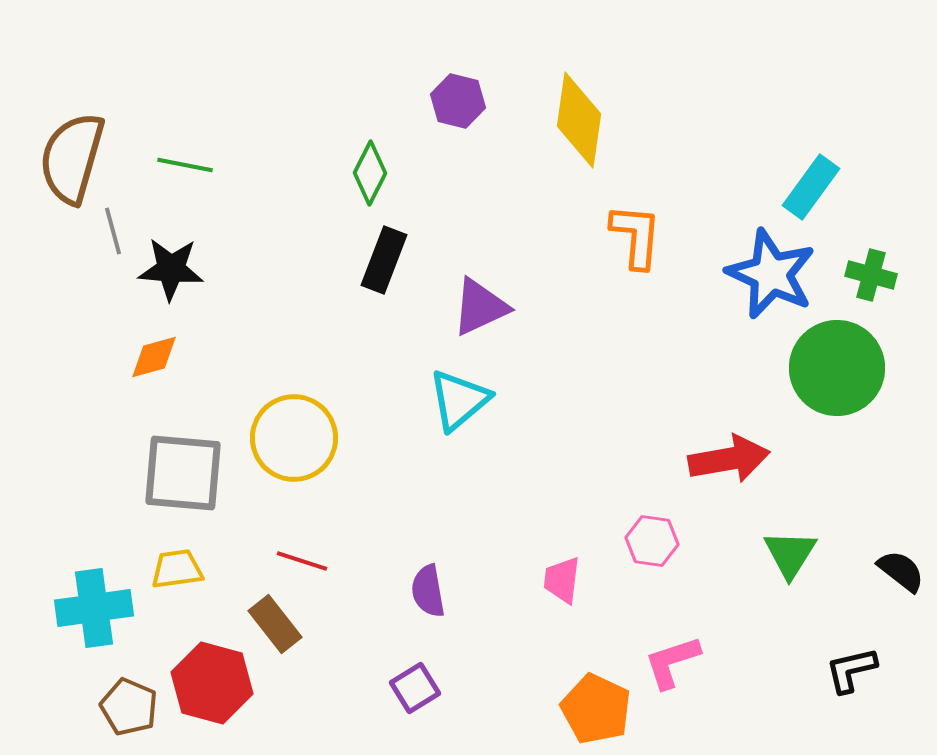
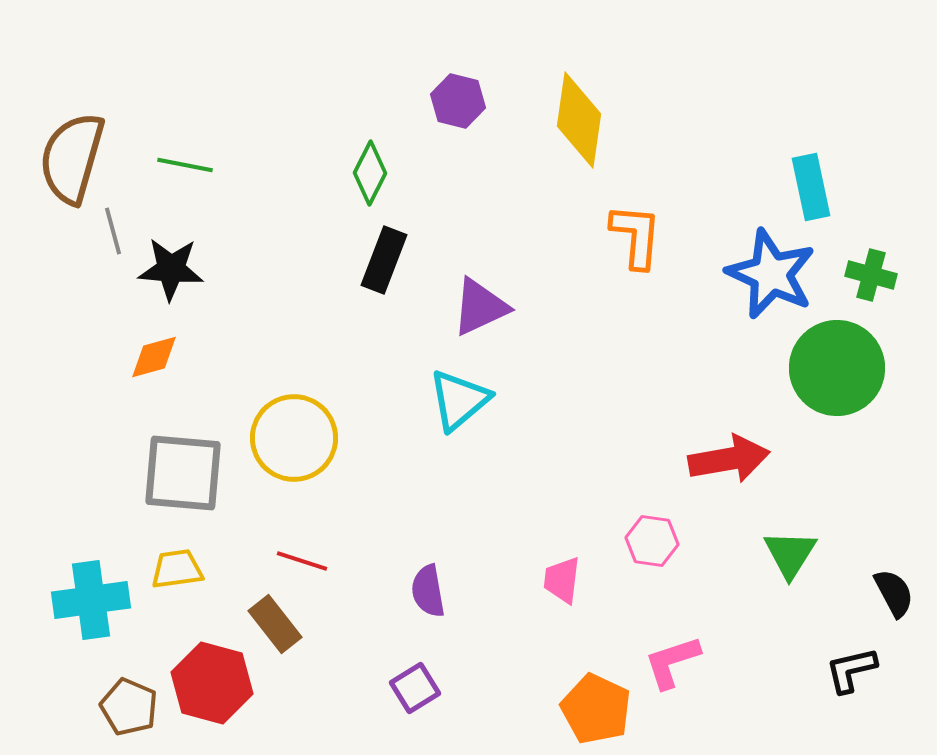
cyan rectangle: rotated 48 degrees counterclockwise
black semicircle: moved 7 px left, 22 px down; rotated 24 degrees clockwise
cyan cross: moved 3 px left, 8 px up
